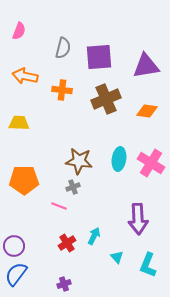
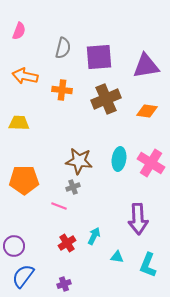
cyan triangle: rotated 40 degrees counterclockwise
blue semicircle: moved 7 px right, 2 px down
